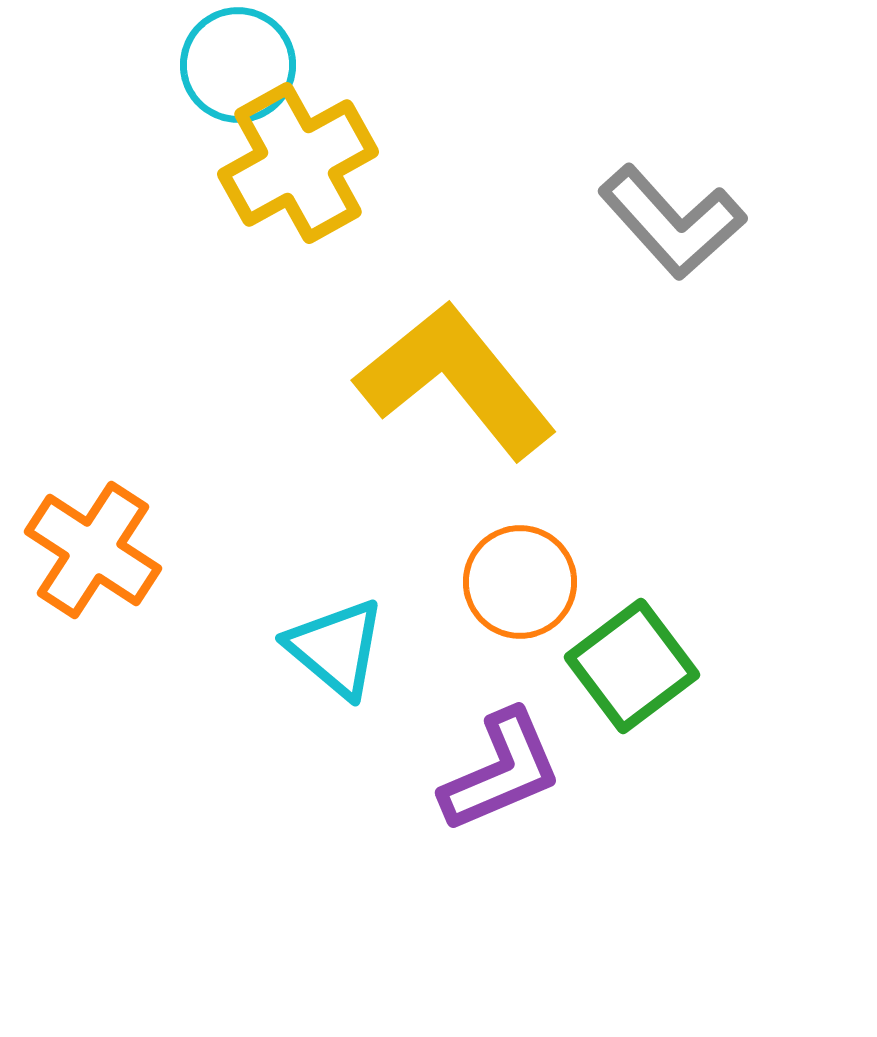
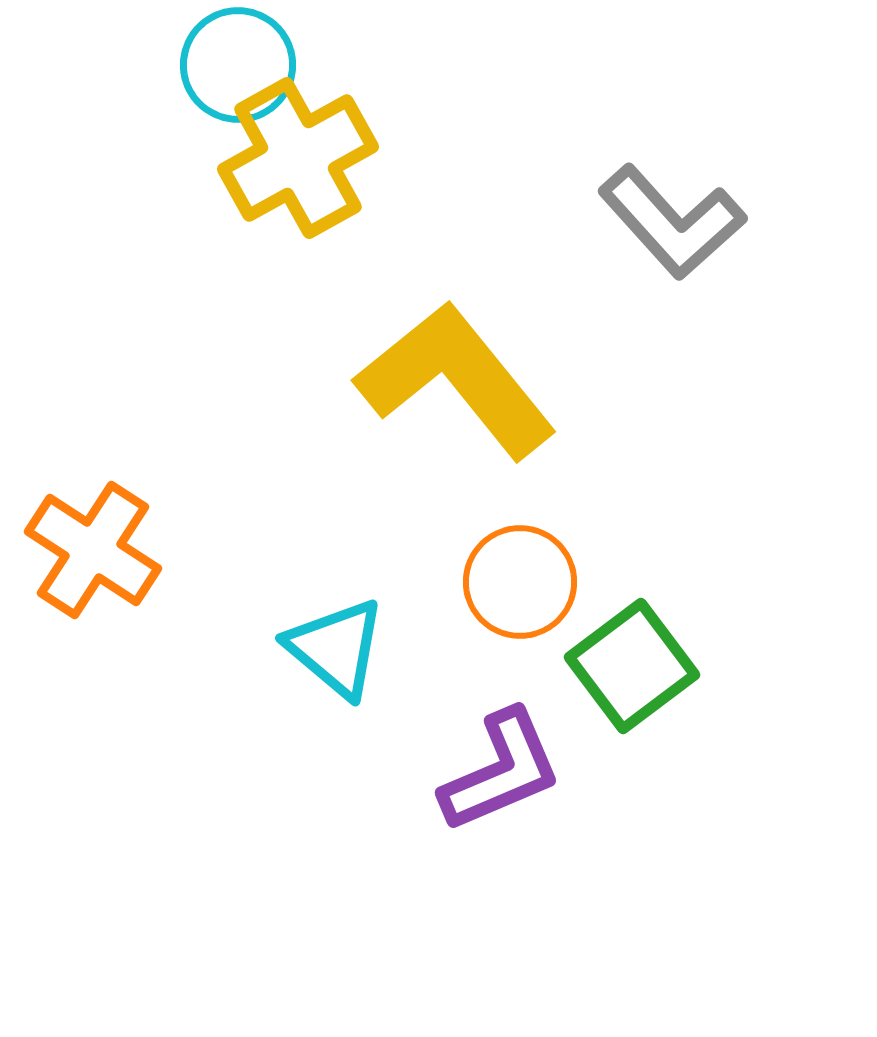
yellow cross: moved 5 px up
